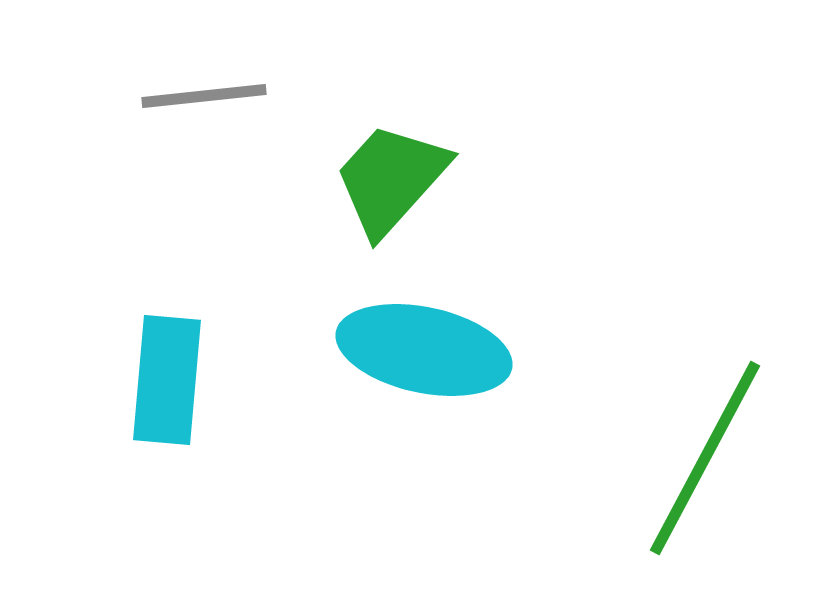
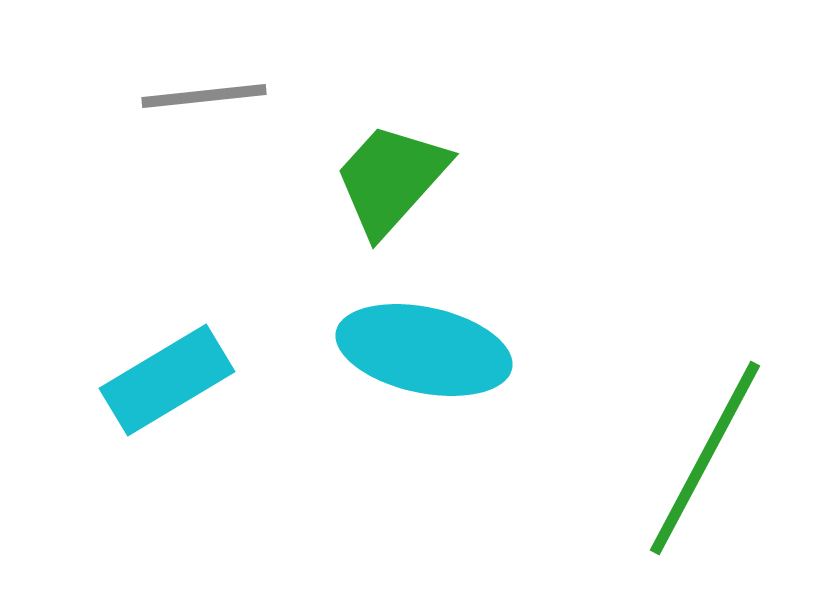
cyan rectangle: rotated 54 degrees clockwise
